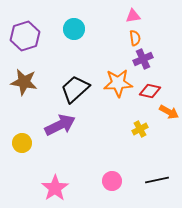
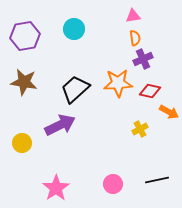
purple hexagon: rotated 8 degrees clockwise
pink circle: moved 1 px right, 3 px down
pink star: moved 1 px right
